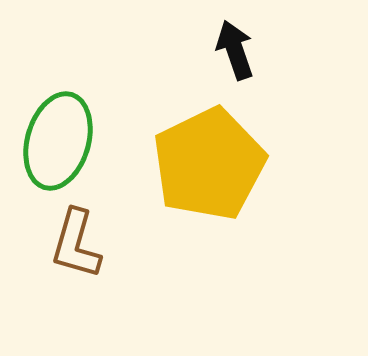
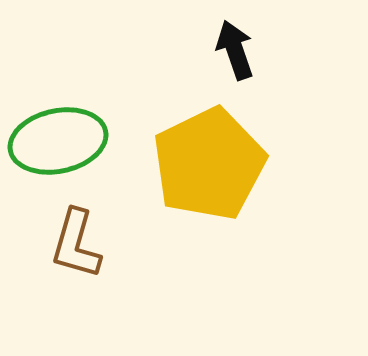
green ellipse: rotated 62 degrees clockwise
